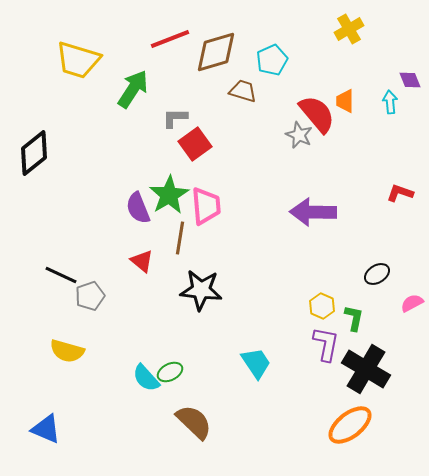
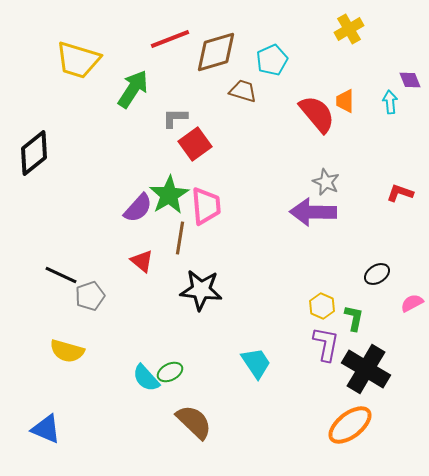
gray star: moved 27 px right, 47 px down
purple semicircle: rotated 116 degrees counterclockwise
